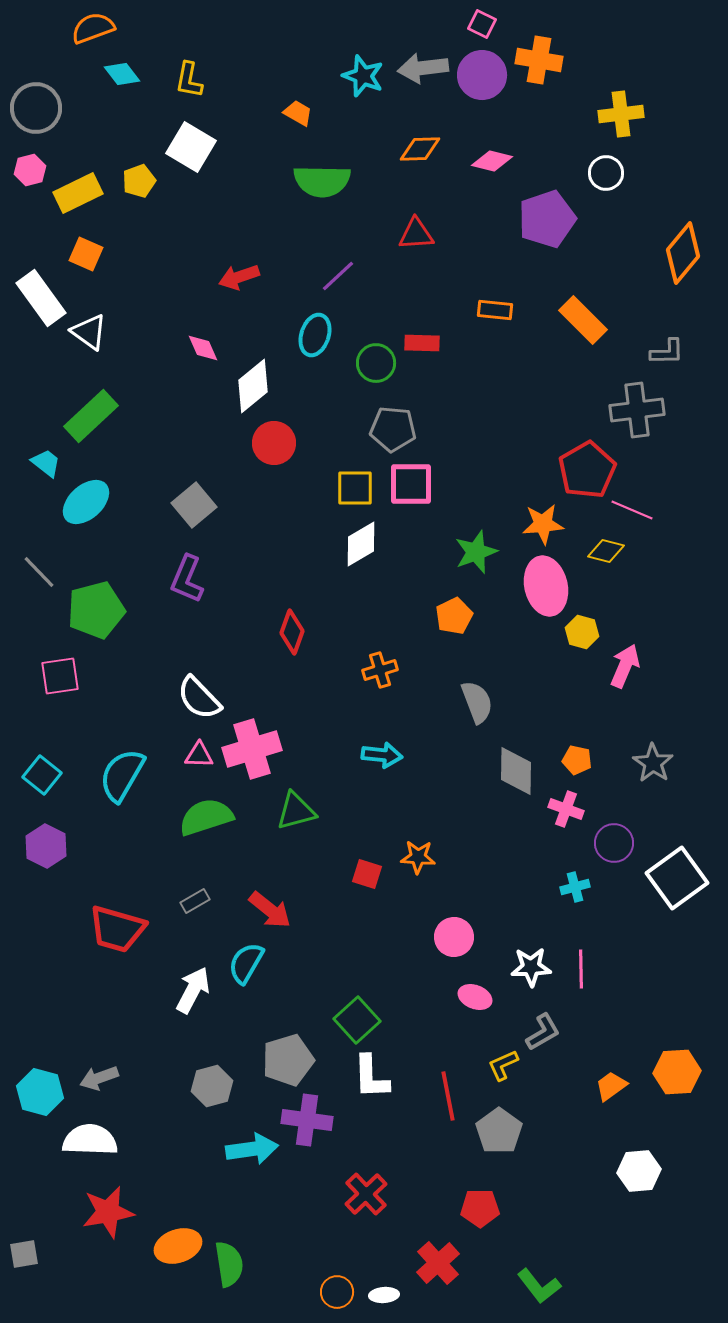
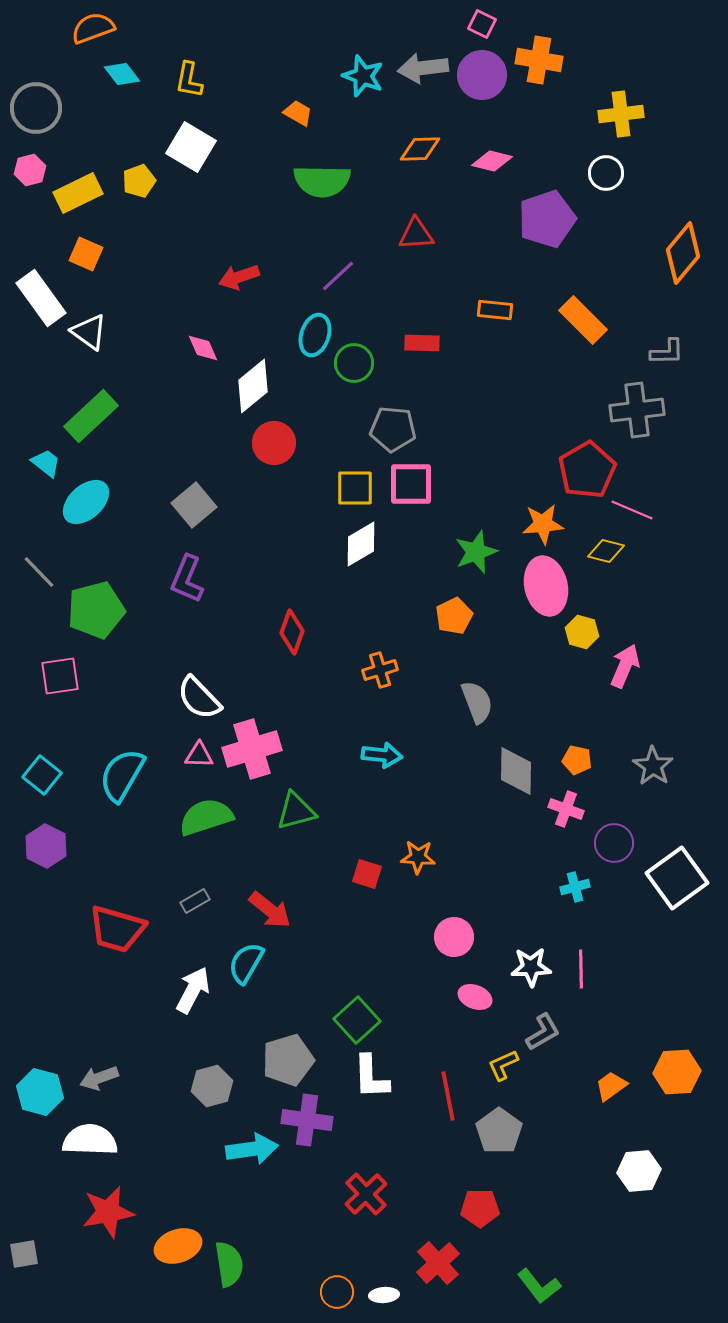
green circle at (376, 363): moved 22 px left
gray star at (653, 763): moved 3 px down
